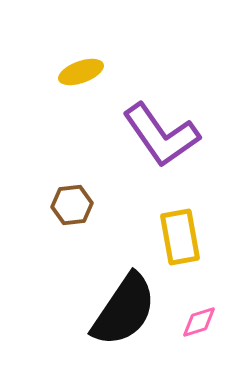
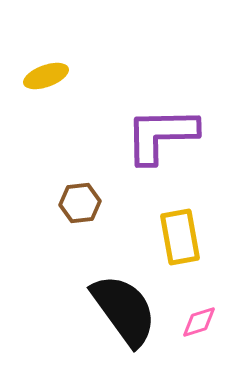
yellow ellipse: moved 35 px left, 4 px down
purple L-shape: rotated 124 degrees clockwise
brown hexagon: moved 8 px right, 2 px up
black semicircle: rotated 70 degrees counterclockwise
